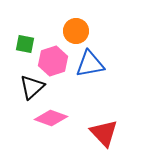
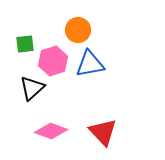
orange circle: moved 2 px right, 1 px up
green square: rotated 18 degrees counterclockwise
black triangle: moved 1 px down
pink diamond: moved 13 px down
red triangle: moved 1 px left, 1 px up
